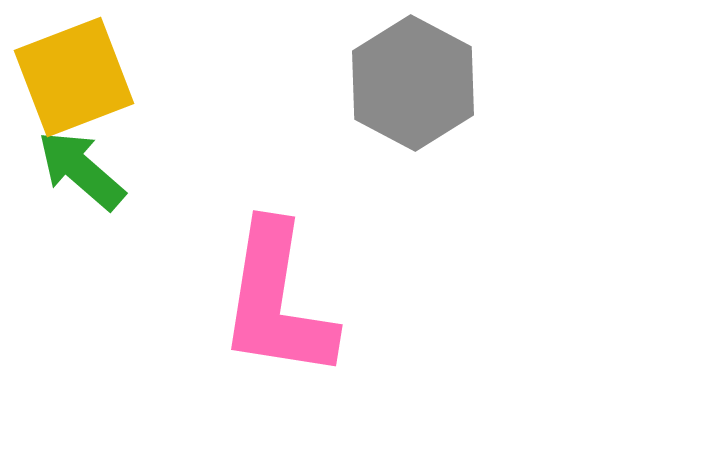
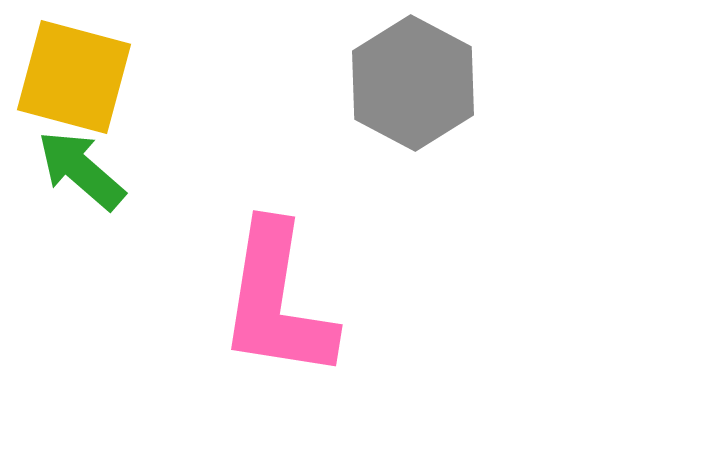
yellow square: rotated 36 degrees clockwise
